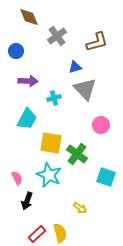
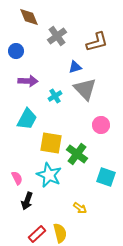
cyan cross: moved 1 px right, 2 px up; rotated 16 degrees counterclockwise
